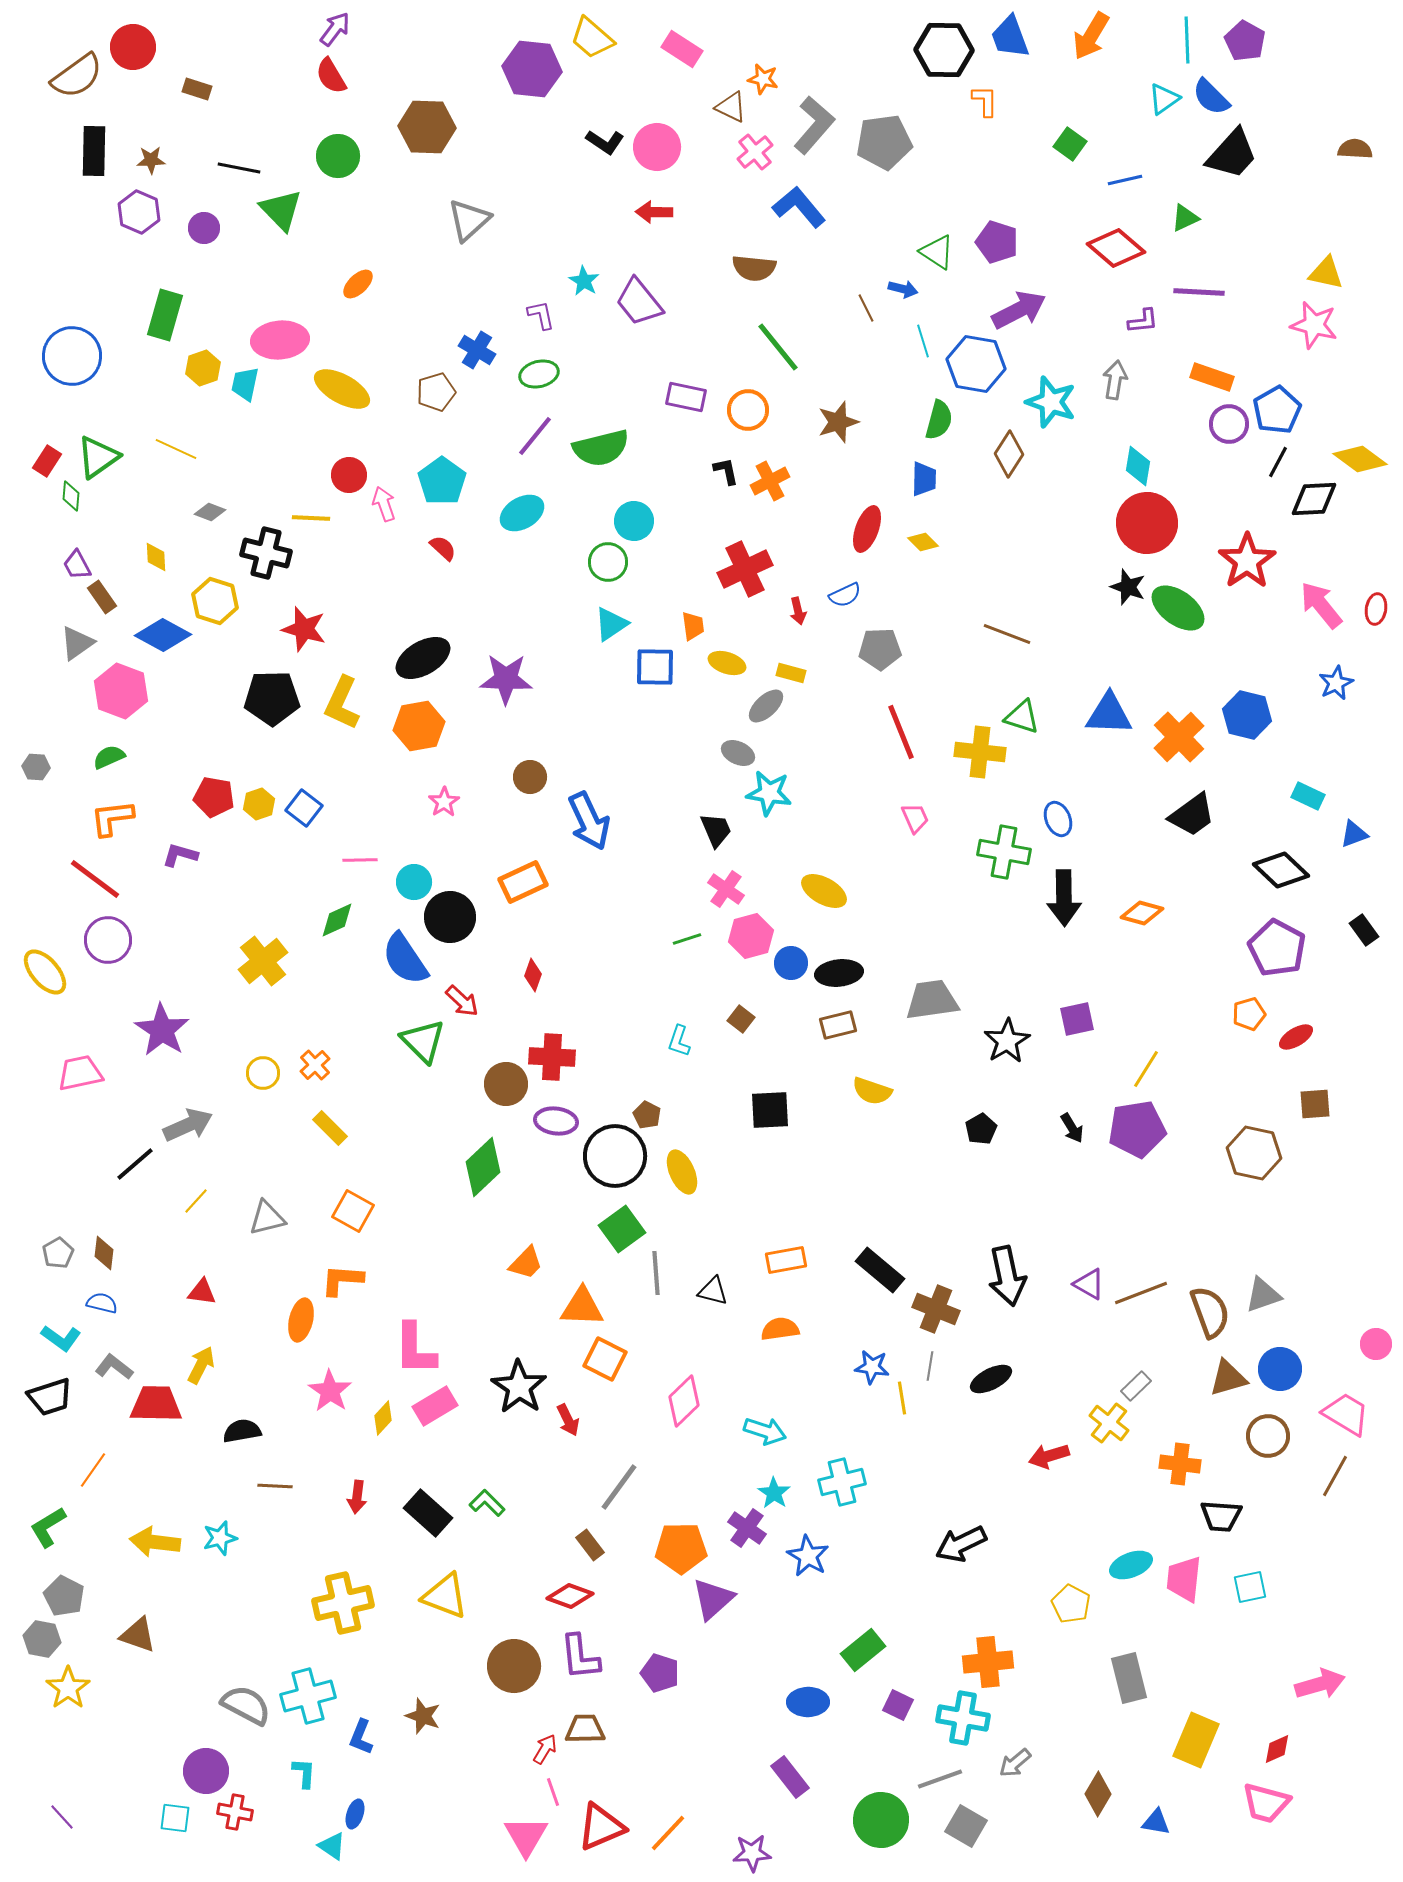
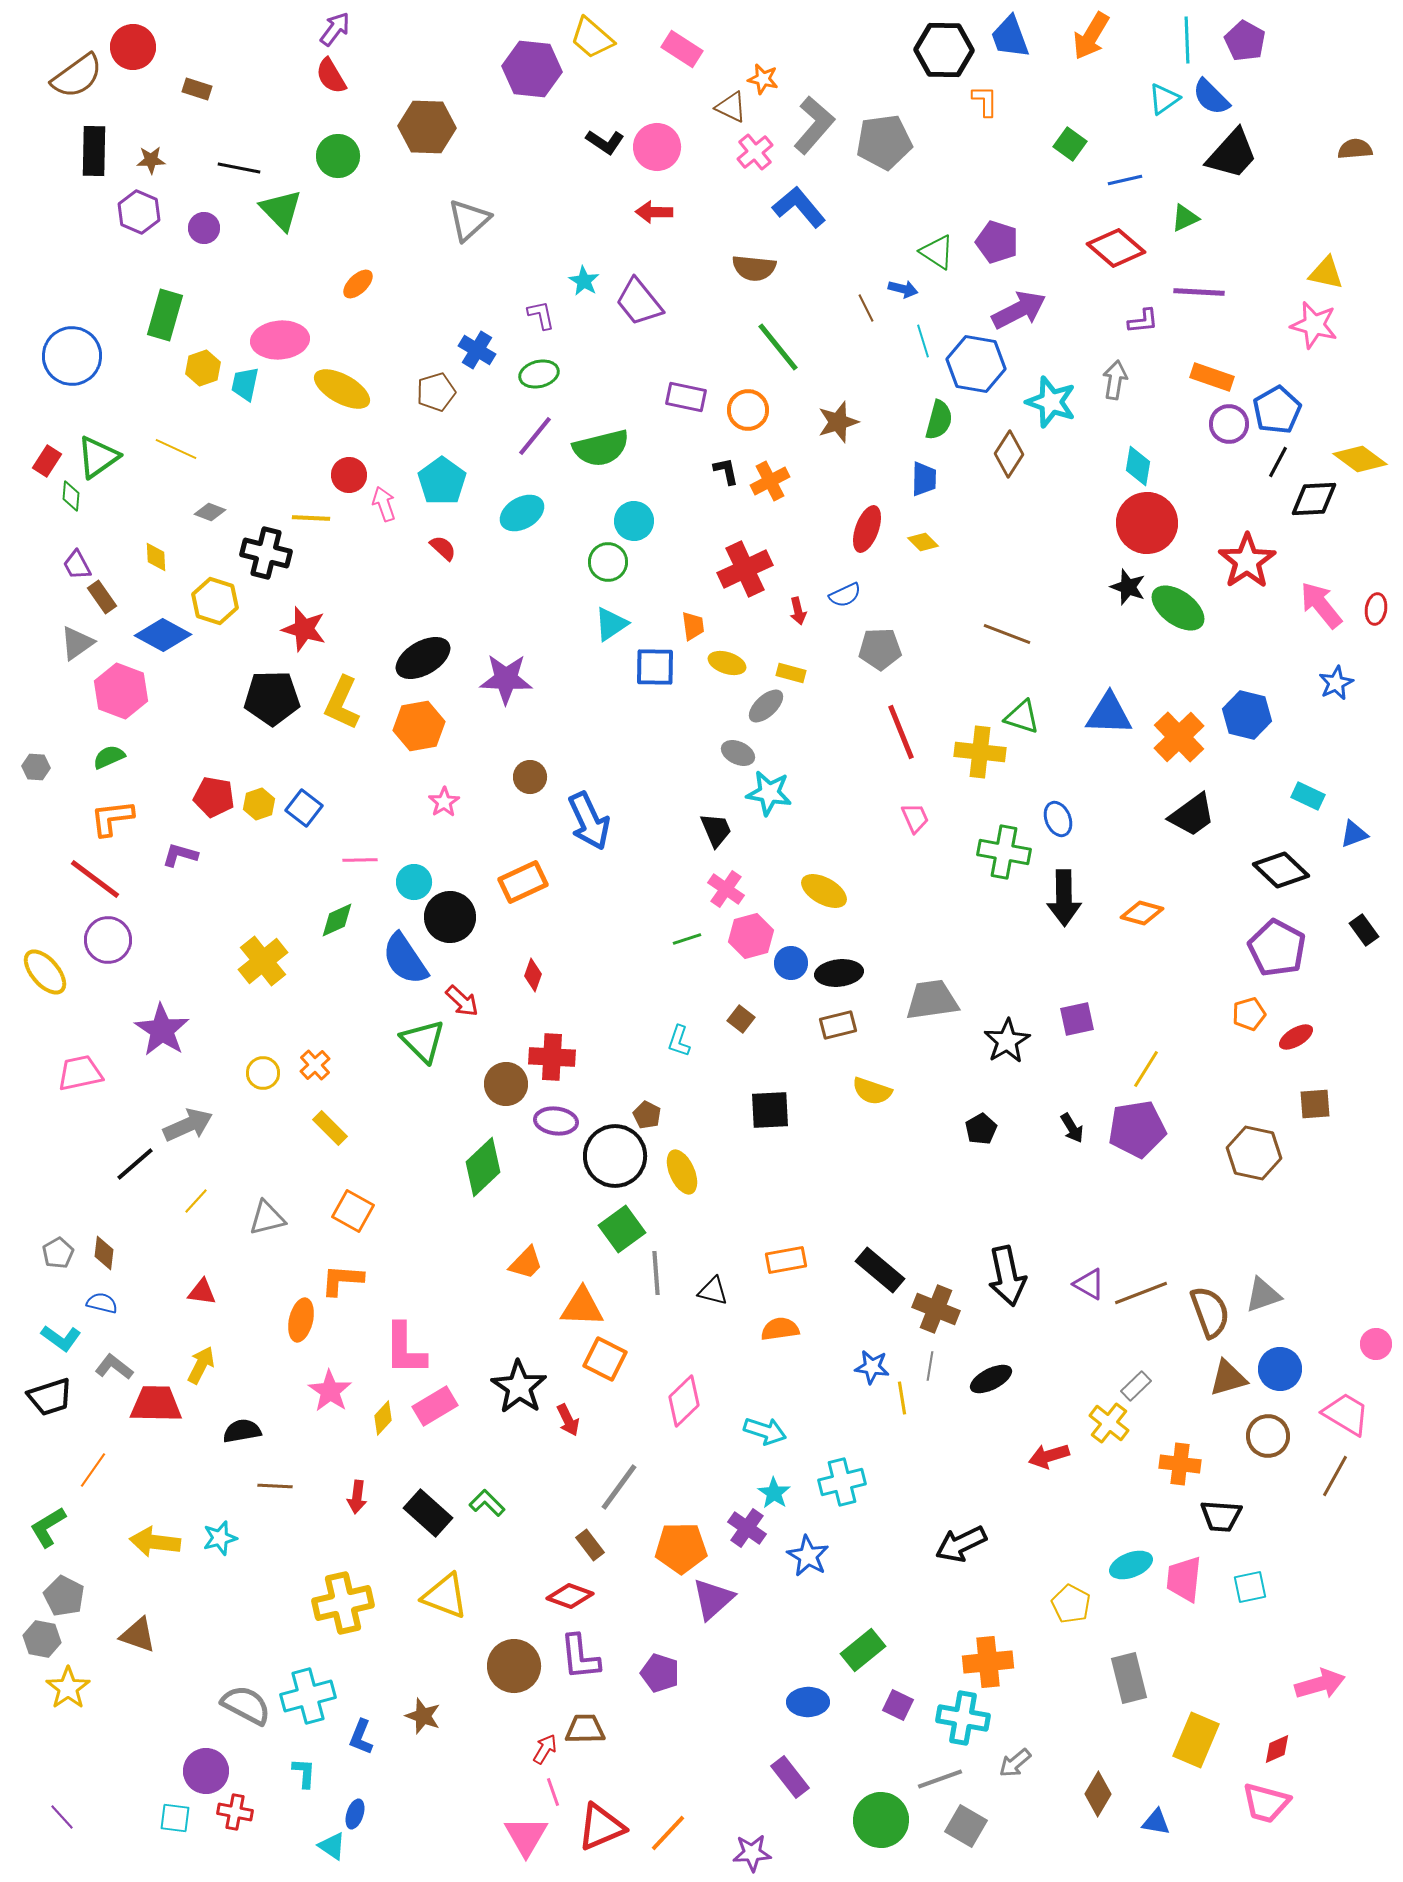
brown semicircle at (1355, 149): rotated 8 degrees counterclockwise
pink L-shape at (415, 1349): moved 10 px left
